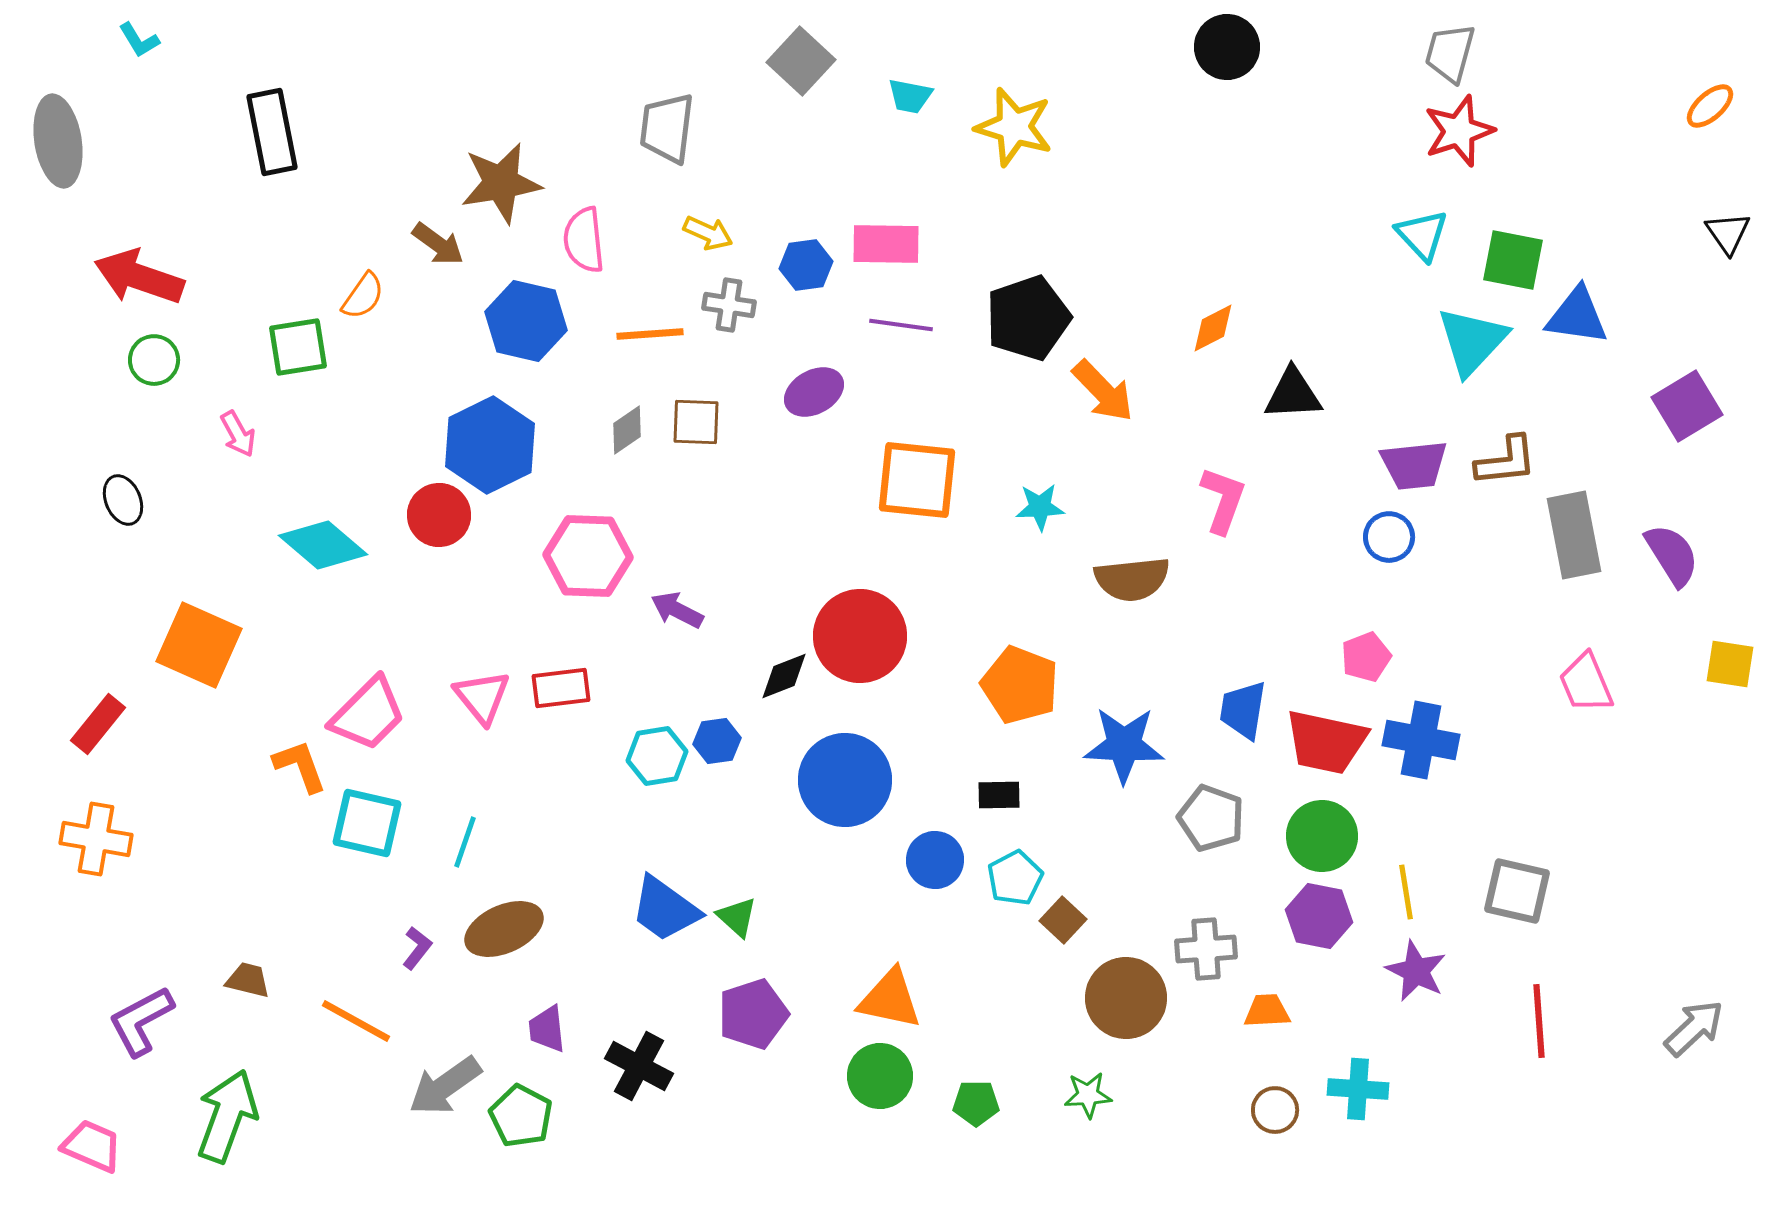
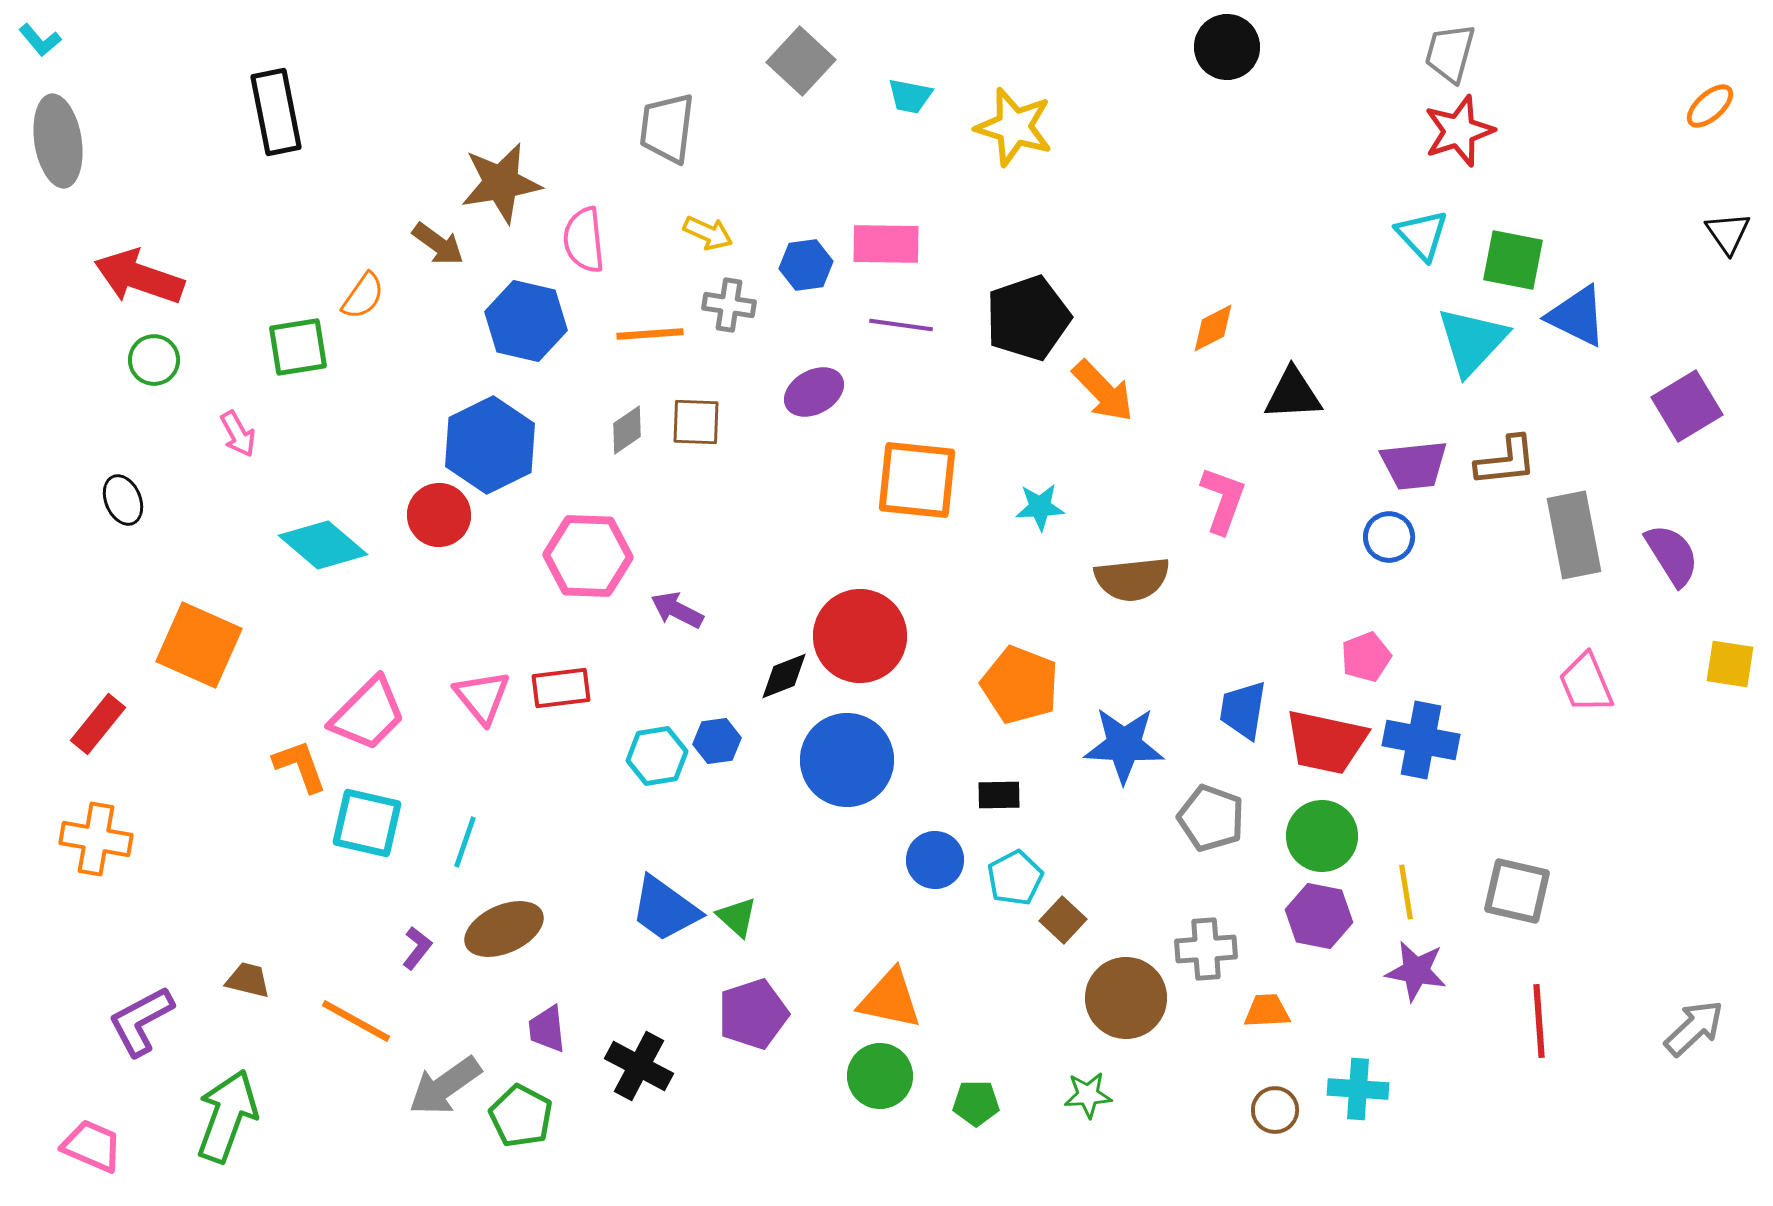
cyan L-shape at (139, 40): moved 99 px left; rotated 9 degrees counterclockwise
black rectangle at (272, 132): moved 4 px right, 20 px up
blue triangle at (1577, 316): rotated 18 degrees clockwise
blue circle at (845, 780): moved 2 px right, 20 px up
purple star at (1416, 971): rotated 16 degrees counterclockwise
